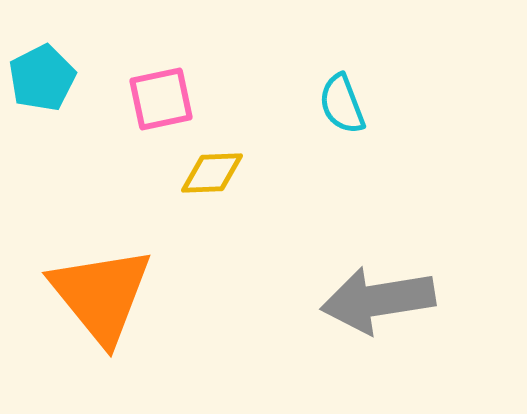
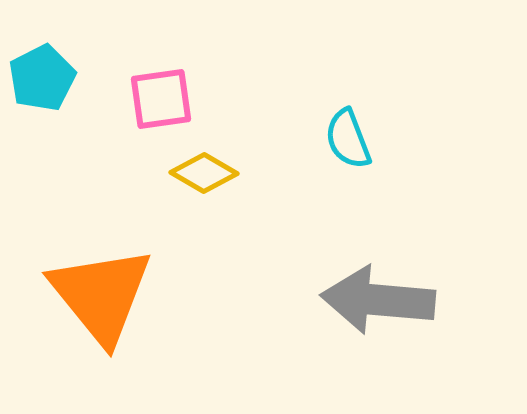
pink square: rotated 4 degrees clockwise
cyan semicircle: moved 6 px right, 35 px down
yellow diamond: moved 8 px left; rotated 32 degrees clockwise
gray arrow: rotated 14 degrees clockwise
